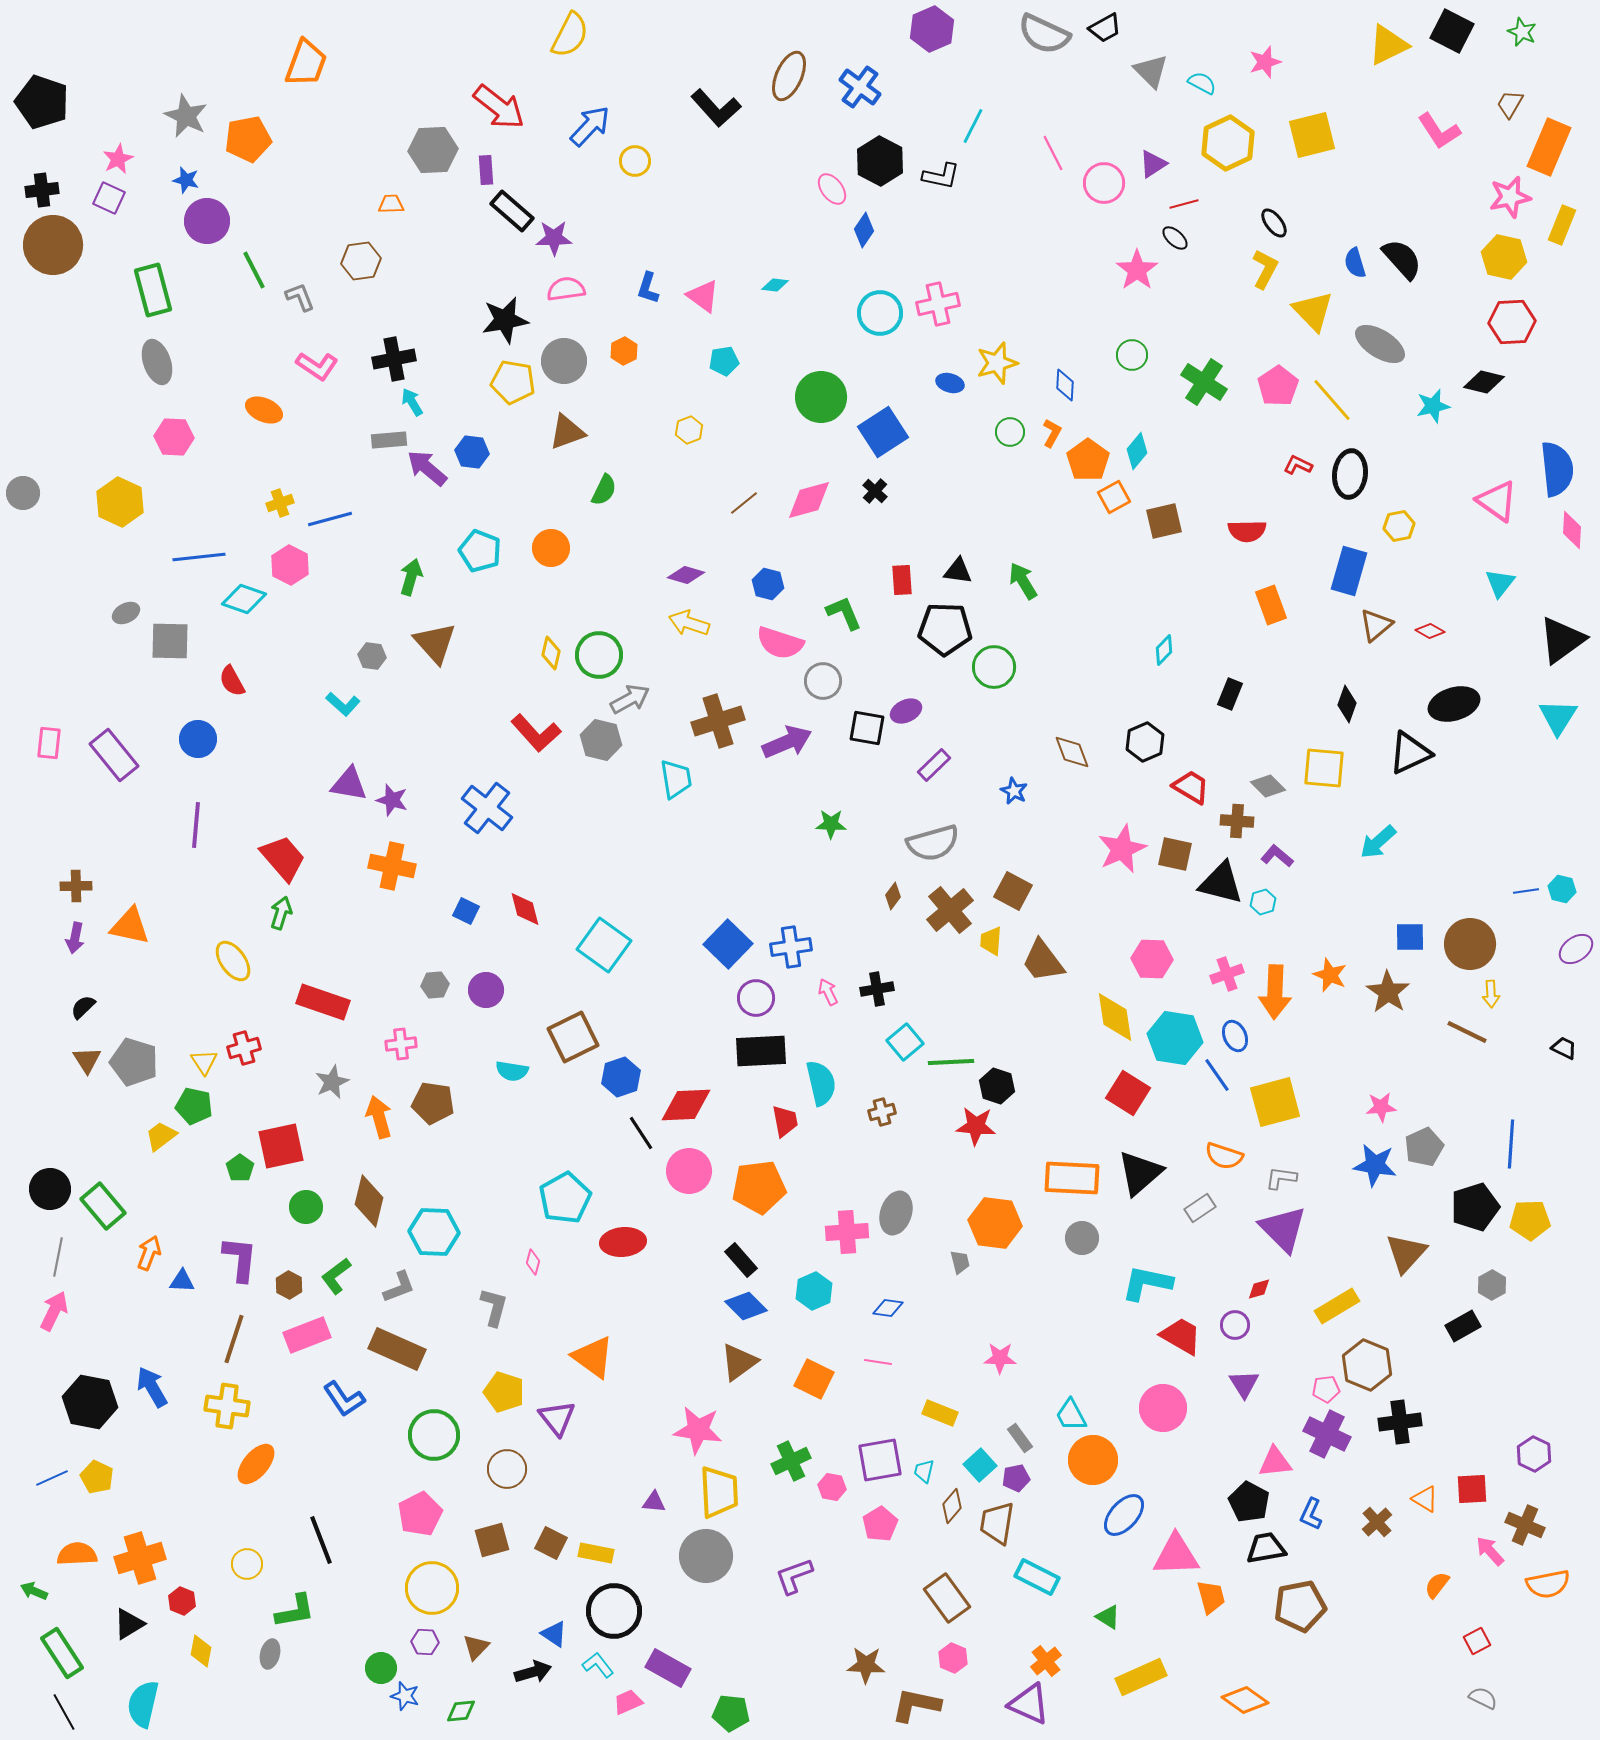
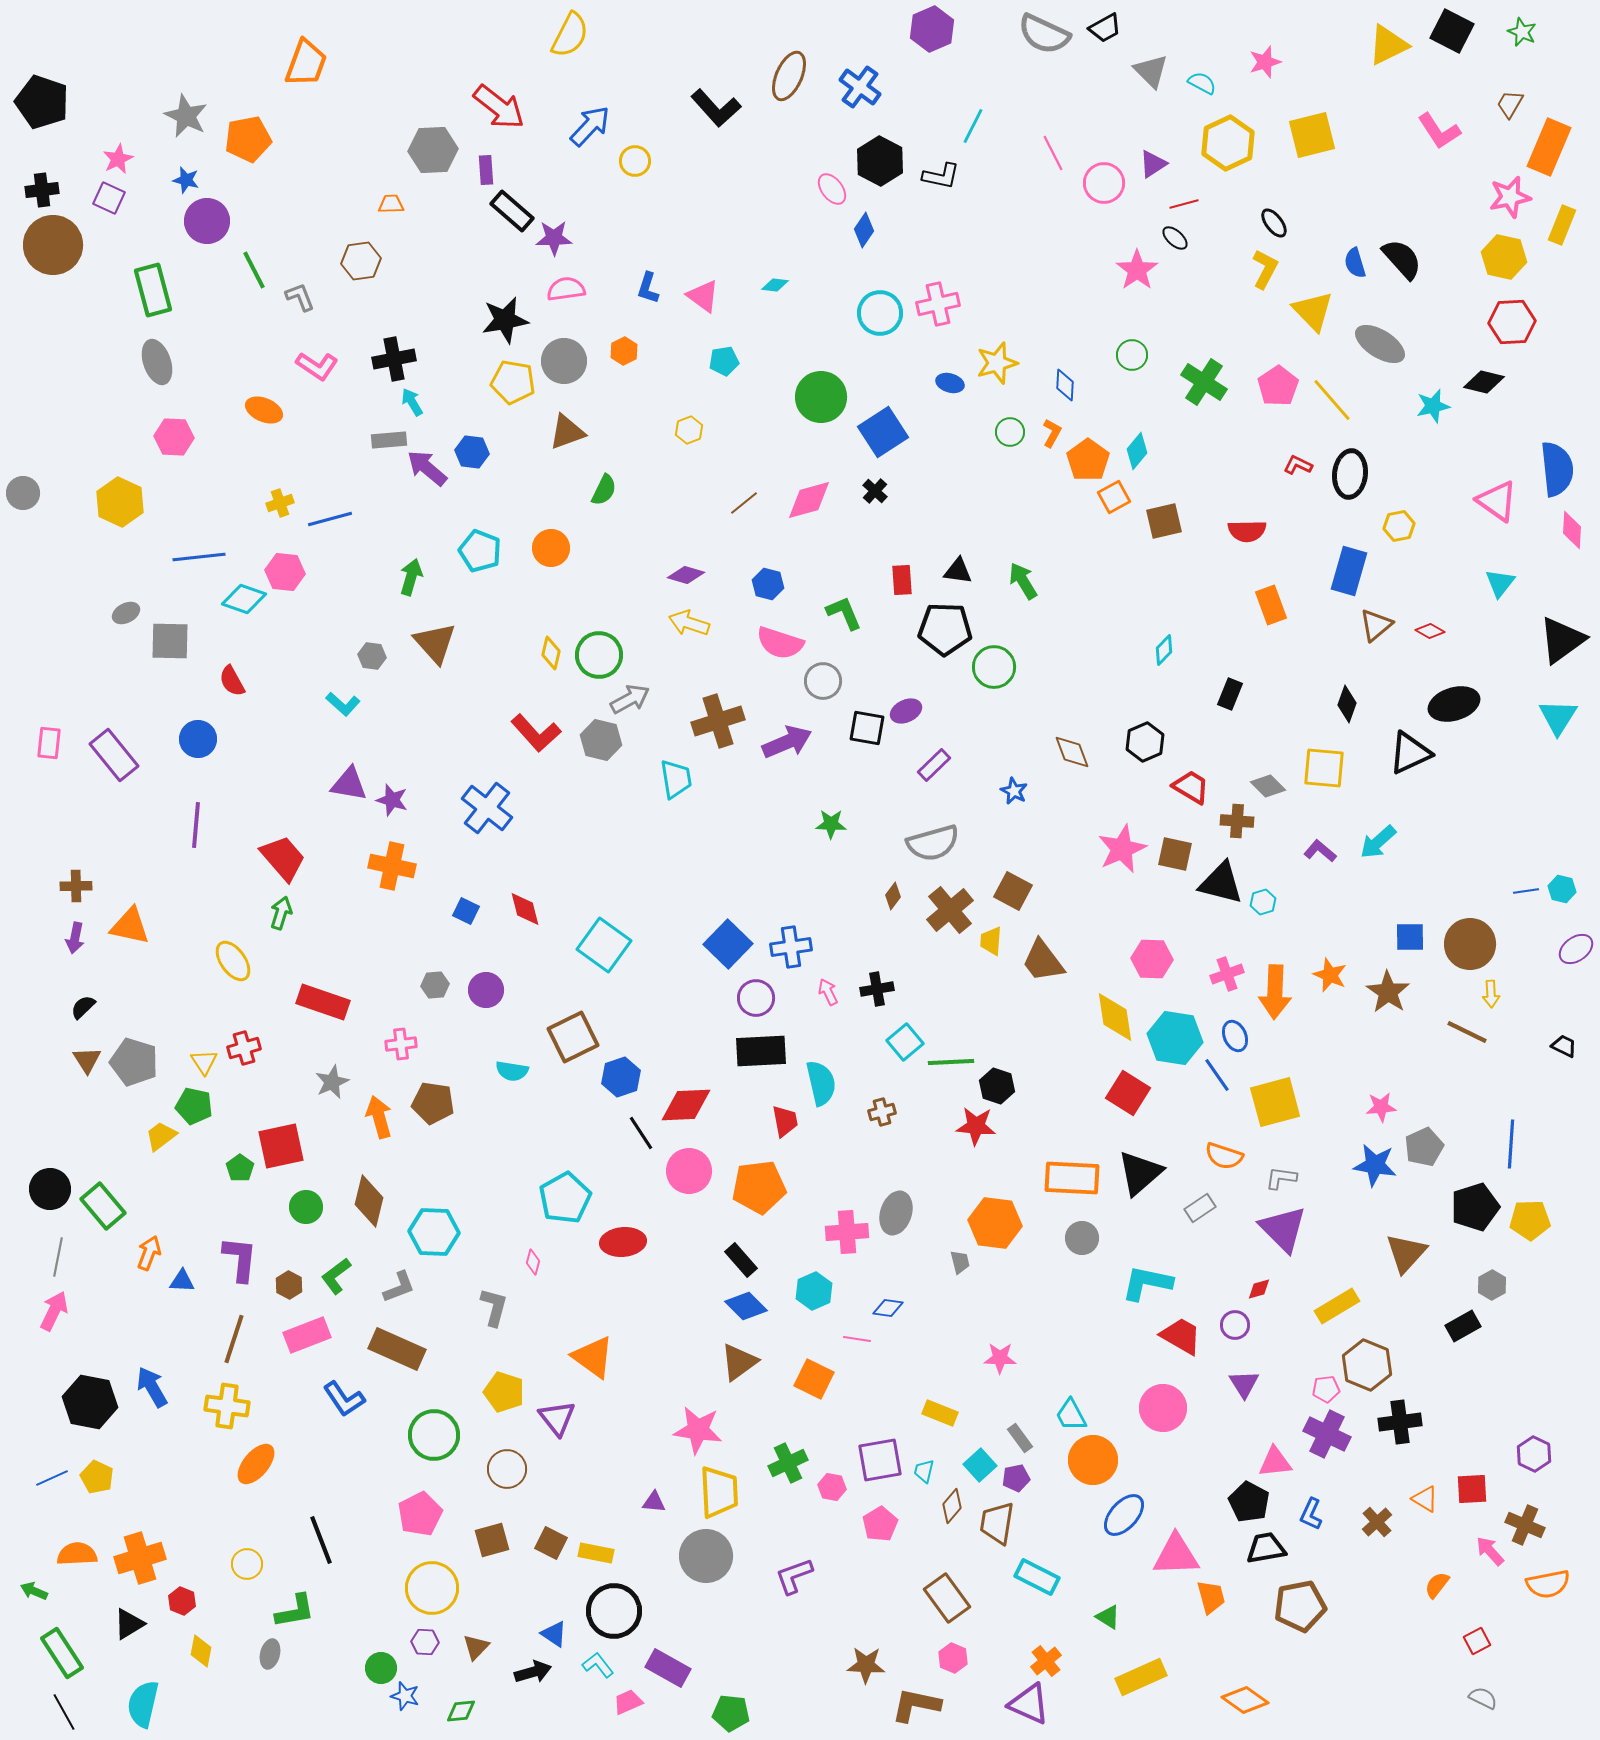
pink hexagon at (290, 565): moved 5 px left, 7 px down; rotated 21 degrees counterclockwise
purple L-shape at (1277, 856): moved 43 px right, 5 px up
black trapezoid at (1564, 1048): moved 2 px up
pink line at (878, 1362): moved 21 px left, 23 px up
green cross at (791, 1461): moved 3 px left, 2 px down
